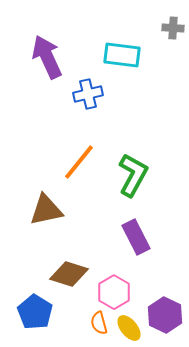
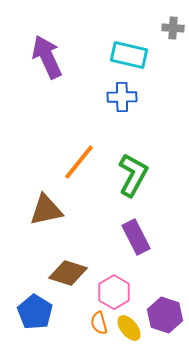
cyan rectangle: moved 7 px right; rotated 6 degrees clockwise
blue cross: moved 34 px right, 3 px down; rotated 12 degrees clockwise
brown diamond: moved 1 px left, 1 px up
purple hexagon: rotated 8 degrees counterclockwise
